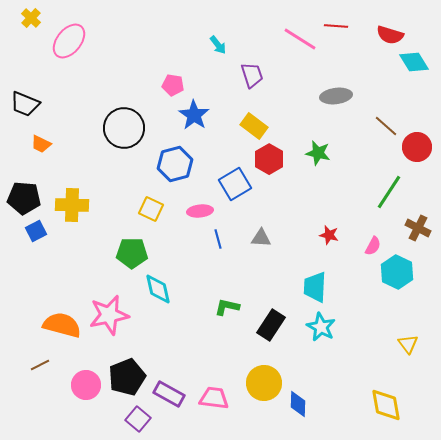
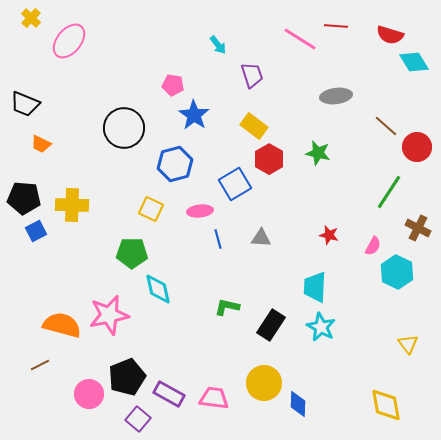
pink circle at (86, 385): moved 3 px right, 9 px down
